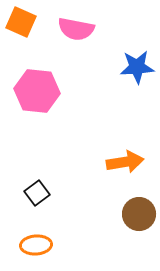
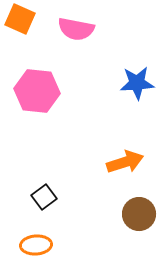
orange square: moved 1 px left, 3 px up
blue star: moved 16 px down
orange arrow: rotated 9 degrees counterclockwise
black square: moved 7 px right, 4 px down
